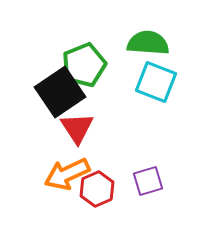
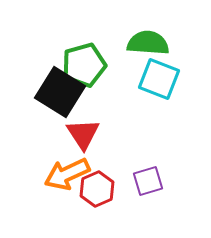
green pentagon: rotated 6 degrees clockwise
cyan square: moved 3 px right, 3 px up
black square: rotated 24 degrees counterclockwise
red triangle: moved 6 px right, 6 px down
